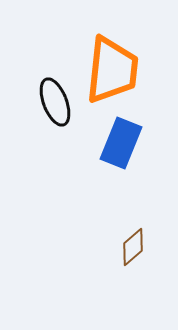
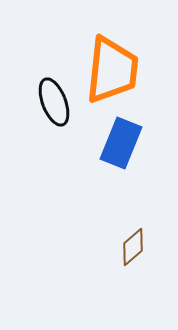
black ellipse: moved 1 px left
